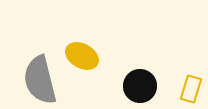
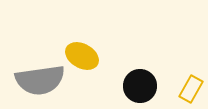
gray semicircle: rotated 84 degrees counterclockwise
yellow rectangle: rotated 12 degrees clockwise
